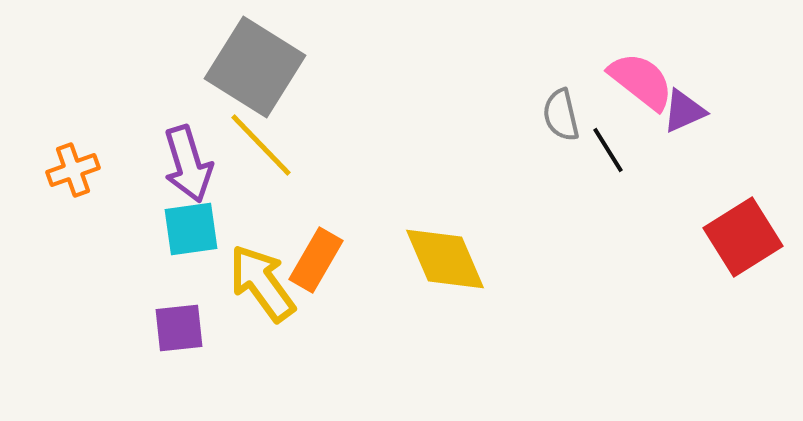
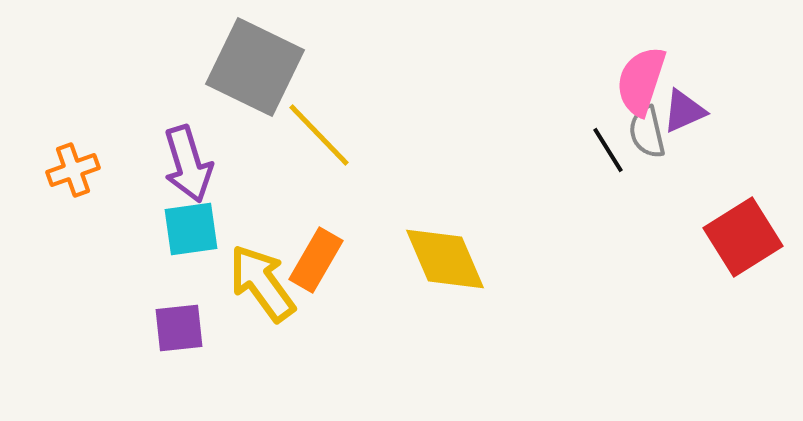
gray square: rotated 6 degrees counterclockwise
pink semicircle: rotated 110 degrees counterclockwise
gray semicircle: moved 86 px right, 17 px down
yellow line: moved 58 px right, 10 px up
